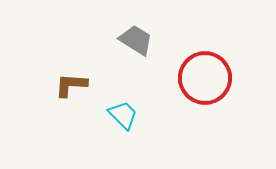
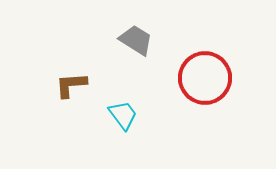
brown L-shape: rotated 8 degrees counterclockwise
cyan trapezoid: rotated 8 degrees clockwise
